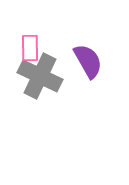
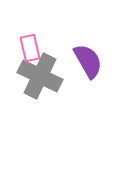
pink rectangle: rotated 12 degrees counterclockwise
